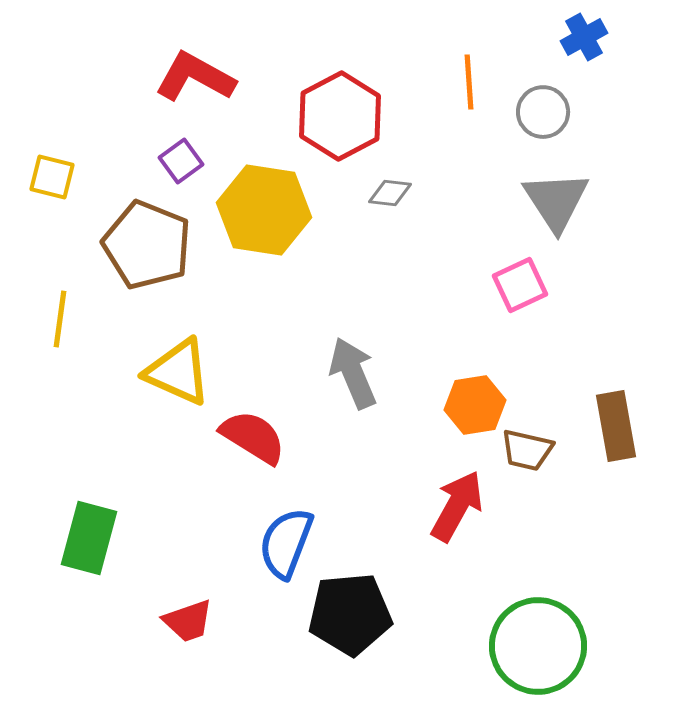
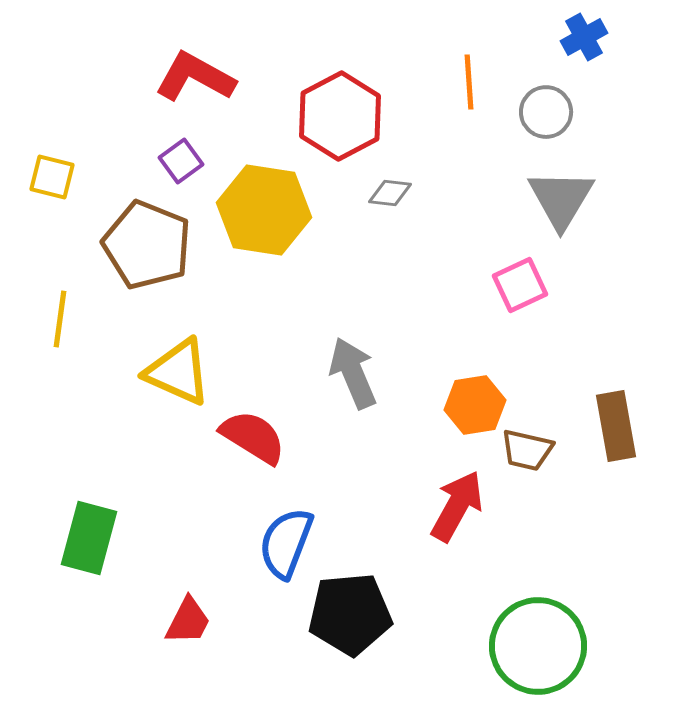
gray circle: moved 3 px right
gray triangle: moved 5 px right, 2 px up; rotated 4 degrees clockwise
red trapezoid: rotated 44 degrees counterclockwise
